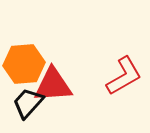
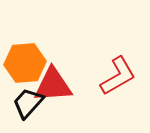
orange hexagon: moved 1 px right, 1 px up
red L-shape: moved 6 px left
